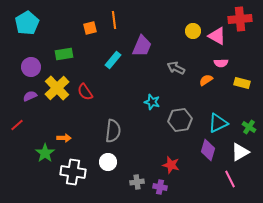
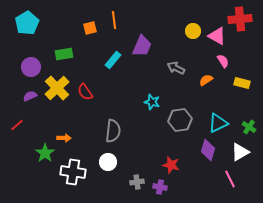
pink semicircle: moved 2 px right, 2 px up; rotated 120 degrees counterclockwise
